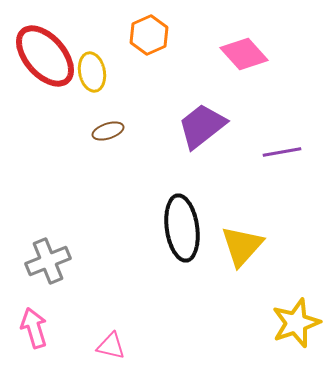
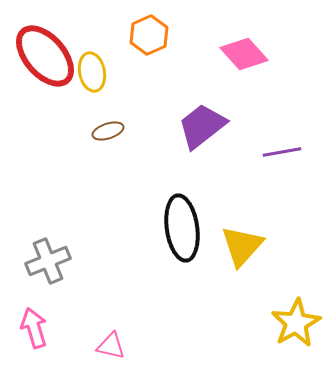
yellow star: rotated 9 degrees counterclockwise
